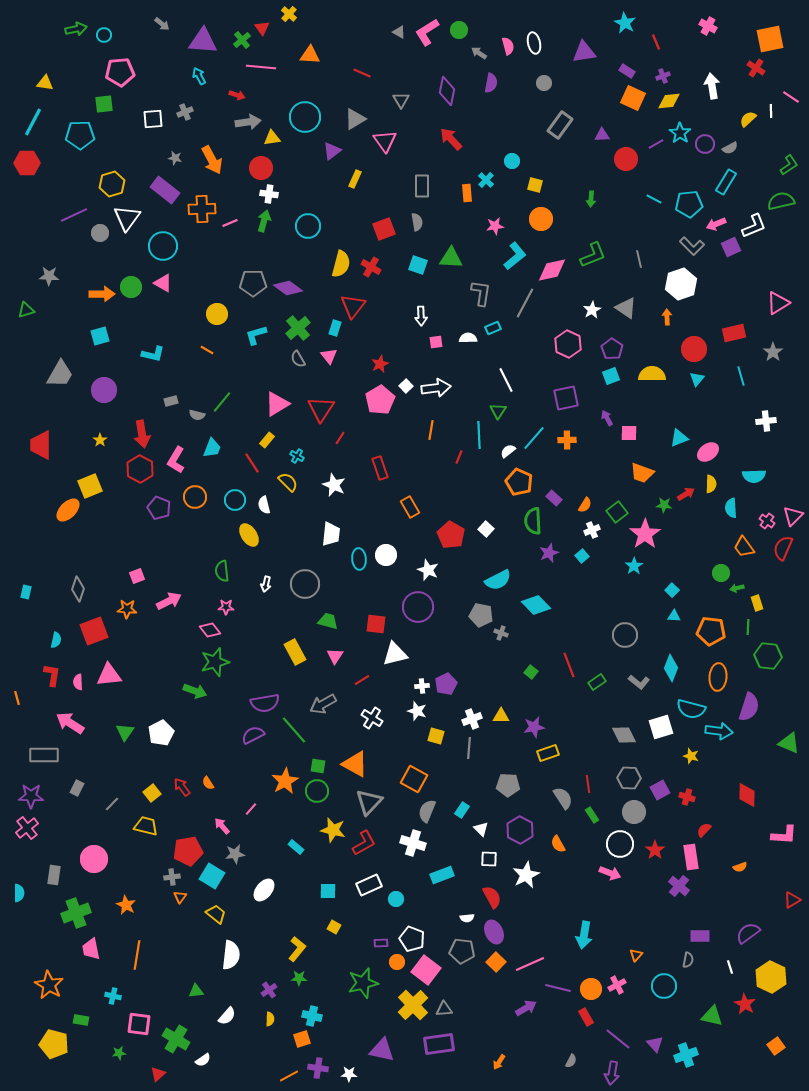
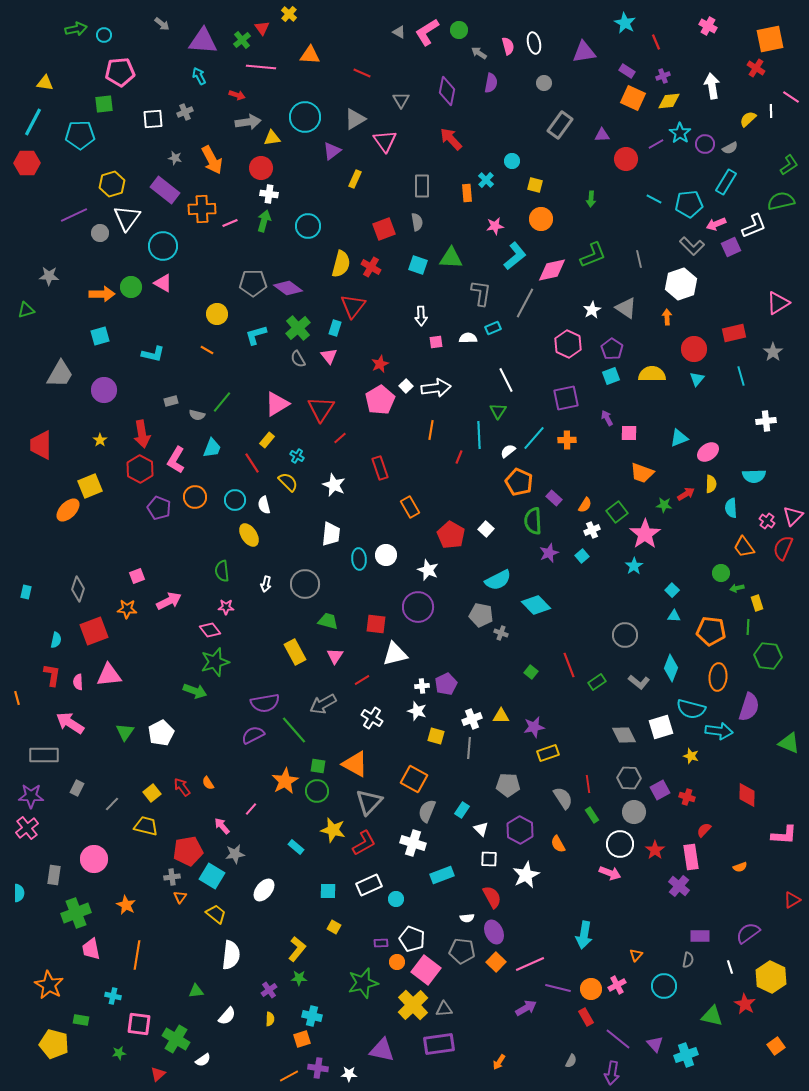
red line at (340, 438): rotated 16 degrees clockwise
